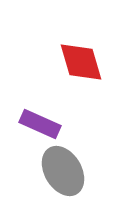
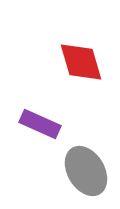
gray ellipse: moved 23 px right
